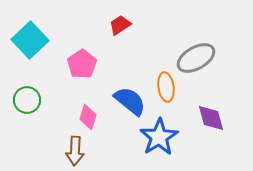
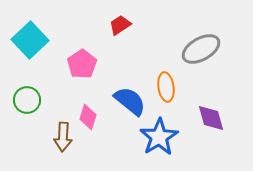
gray ellipse: moved 5 px right, 9 px up
brown arrow: moved 12 px left, 14 px up
